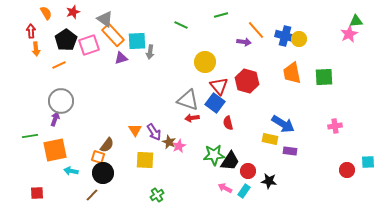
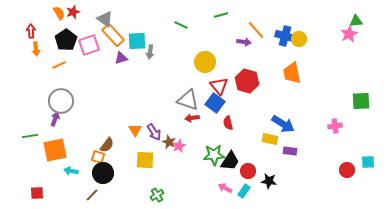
orange semicircle at (46, 13): moved 13 px right
green square at (324, 77): moved 37 px right, 24 px down
